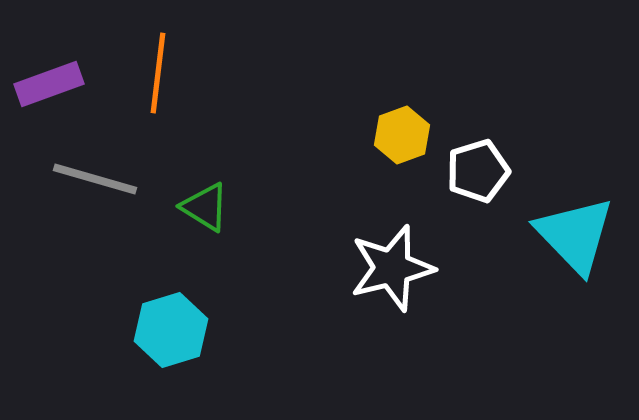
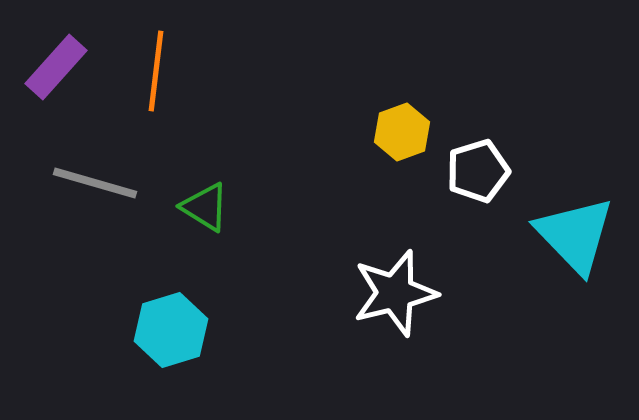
orange line: moved 2 px left, 2 px up
purple rectangle: moved 7 px right, 17 px up; rotated 28 degrees counterclockwise
yellow hexagon: moved 3 px up
gray line: moved 4 px down
white star: moved 3 px right, 25 px down
